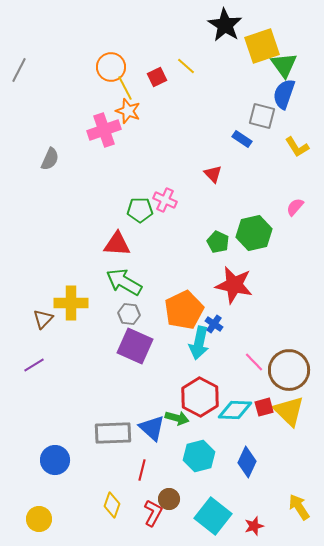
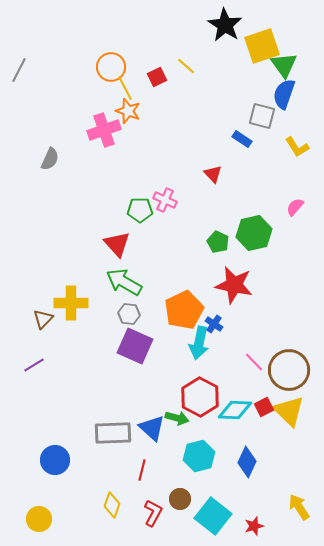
red triangle at (117, 244): rotated 44 degrees clockwise
red square at (264, 407): rotated 12 degrees counterclockwise
brown circle at (169, 499): moved 11 px right
